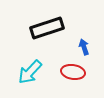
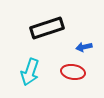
blue arrow: rotated 84 degrees counterclockwise
cyan arrow: rotated 24 degrees counterclockwise
